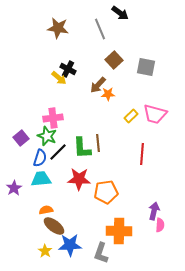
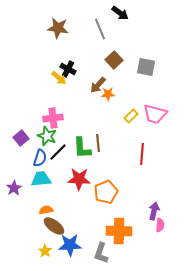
orange pentagon: rotated 15 degrees counterclockwise
